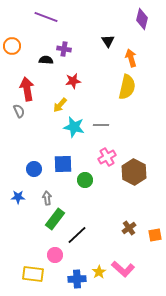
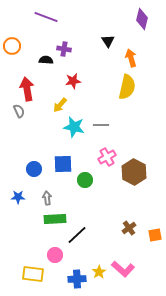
green rectangle: rotated 50 degrees clockwise
